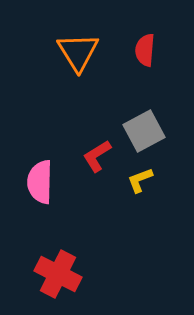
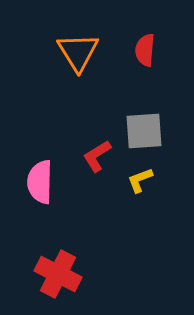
gray square: rotated 24 degrees clockwise
